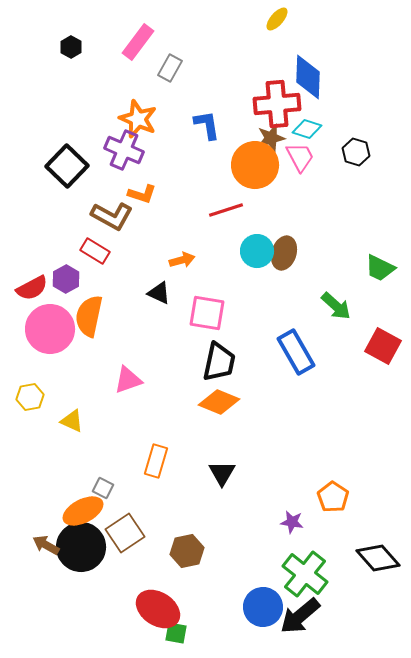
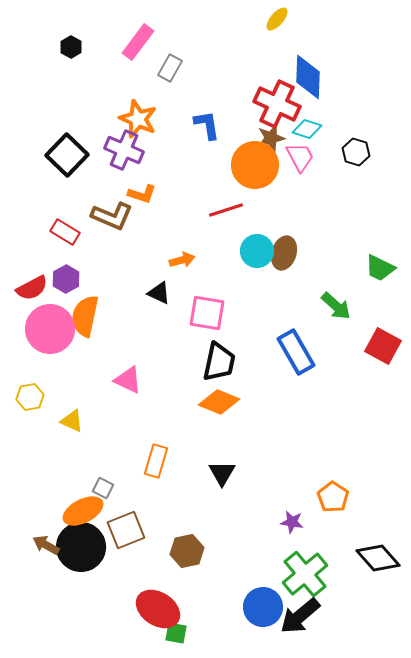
red cross at (277, 104): rotated 30 degrees clockwise
black square at (67, 166): moved 11 px up
brown L-shape at (112, 216): rotated 6 degrees counterclockwise
red rectangle at (95, 251): moved 30 px left, 19 px up
orange semicircle at (89, 316): moved 4 px left
pink triangle at (128, 380): rotated 44 degrees clockwise
brown square at (125, 533): moved 1 px right, 3 px up; rotated 12 degrees clockwise
green cross at (305, 574): rotated 12 degrees clockwise
